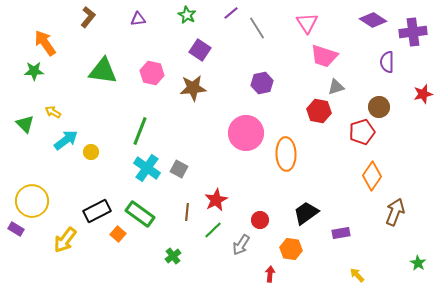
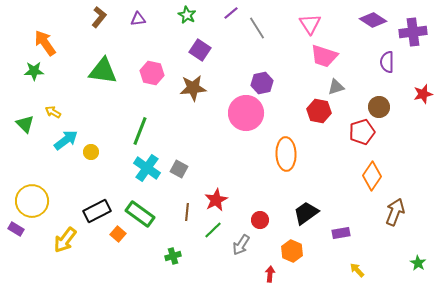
brown L-shape at (88, 17): moved 11 px right
pink triangle at (307, 23): moved 3 px right, 1 px down
pink circle at (246, 133): moved 20 px up
orange hexagon at (291, 249): moved 1 px right, 2 px down; rotated 15 degrees clockwise
green cross at (173, 256): rotated 21 degrees clockwise
yellow arrow at (357, 275): moved 5 px up
